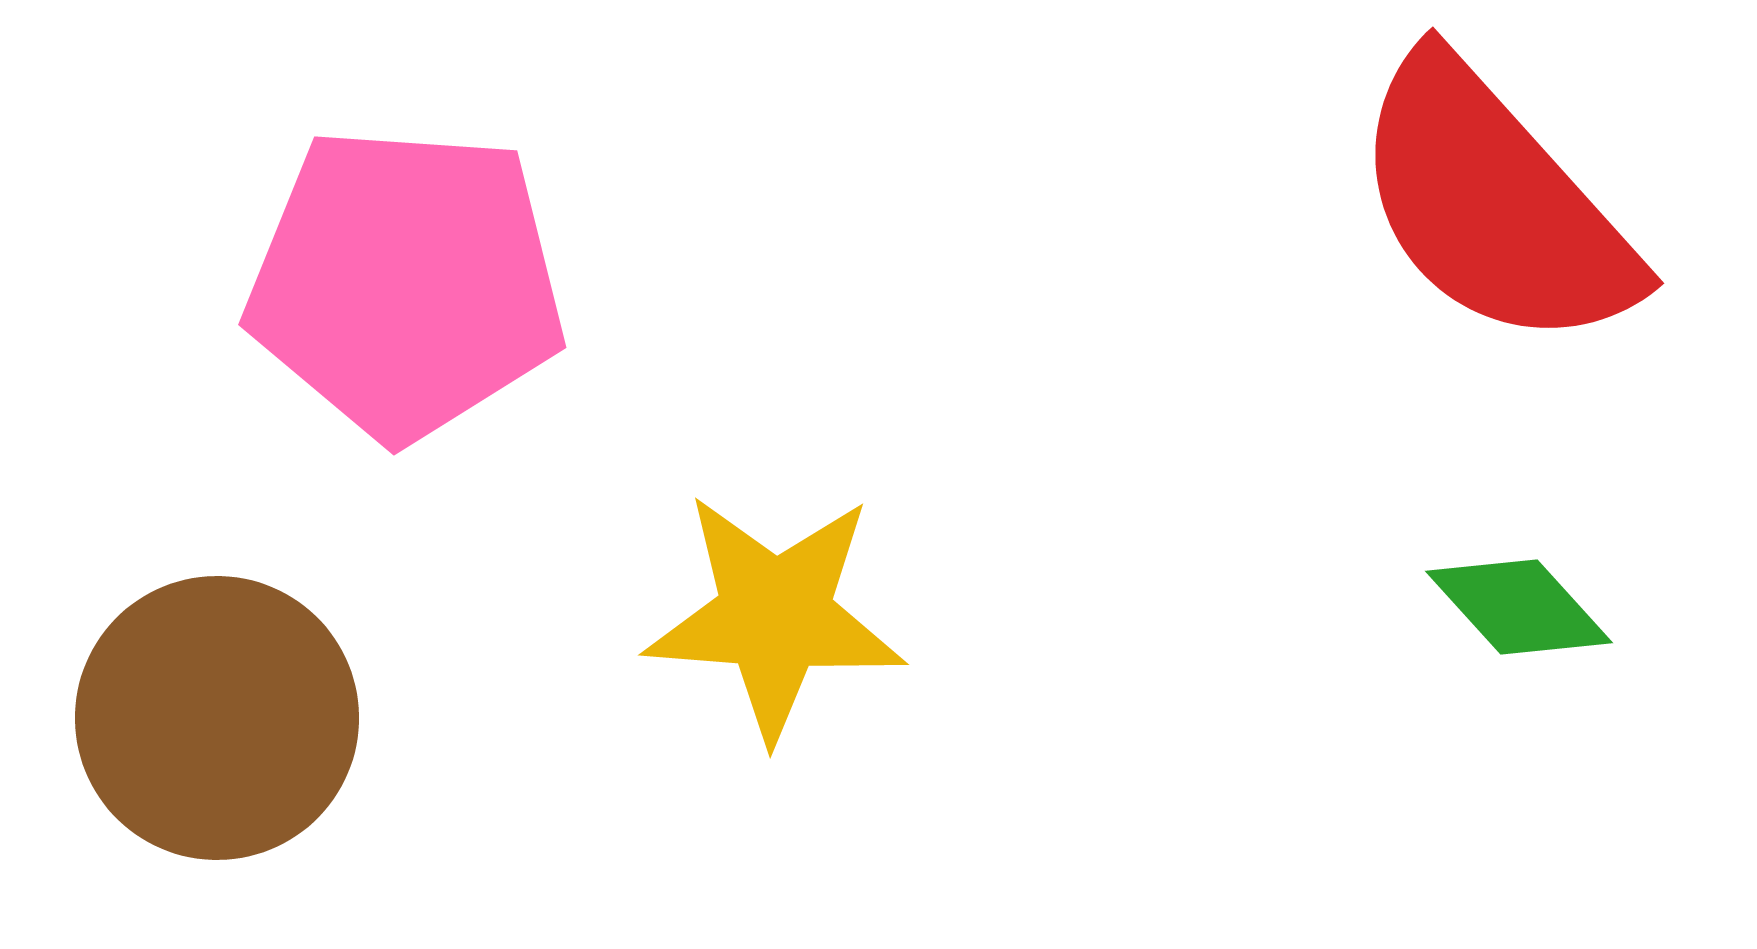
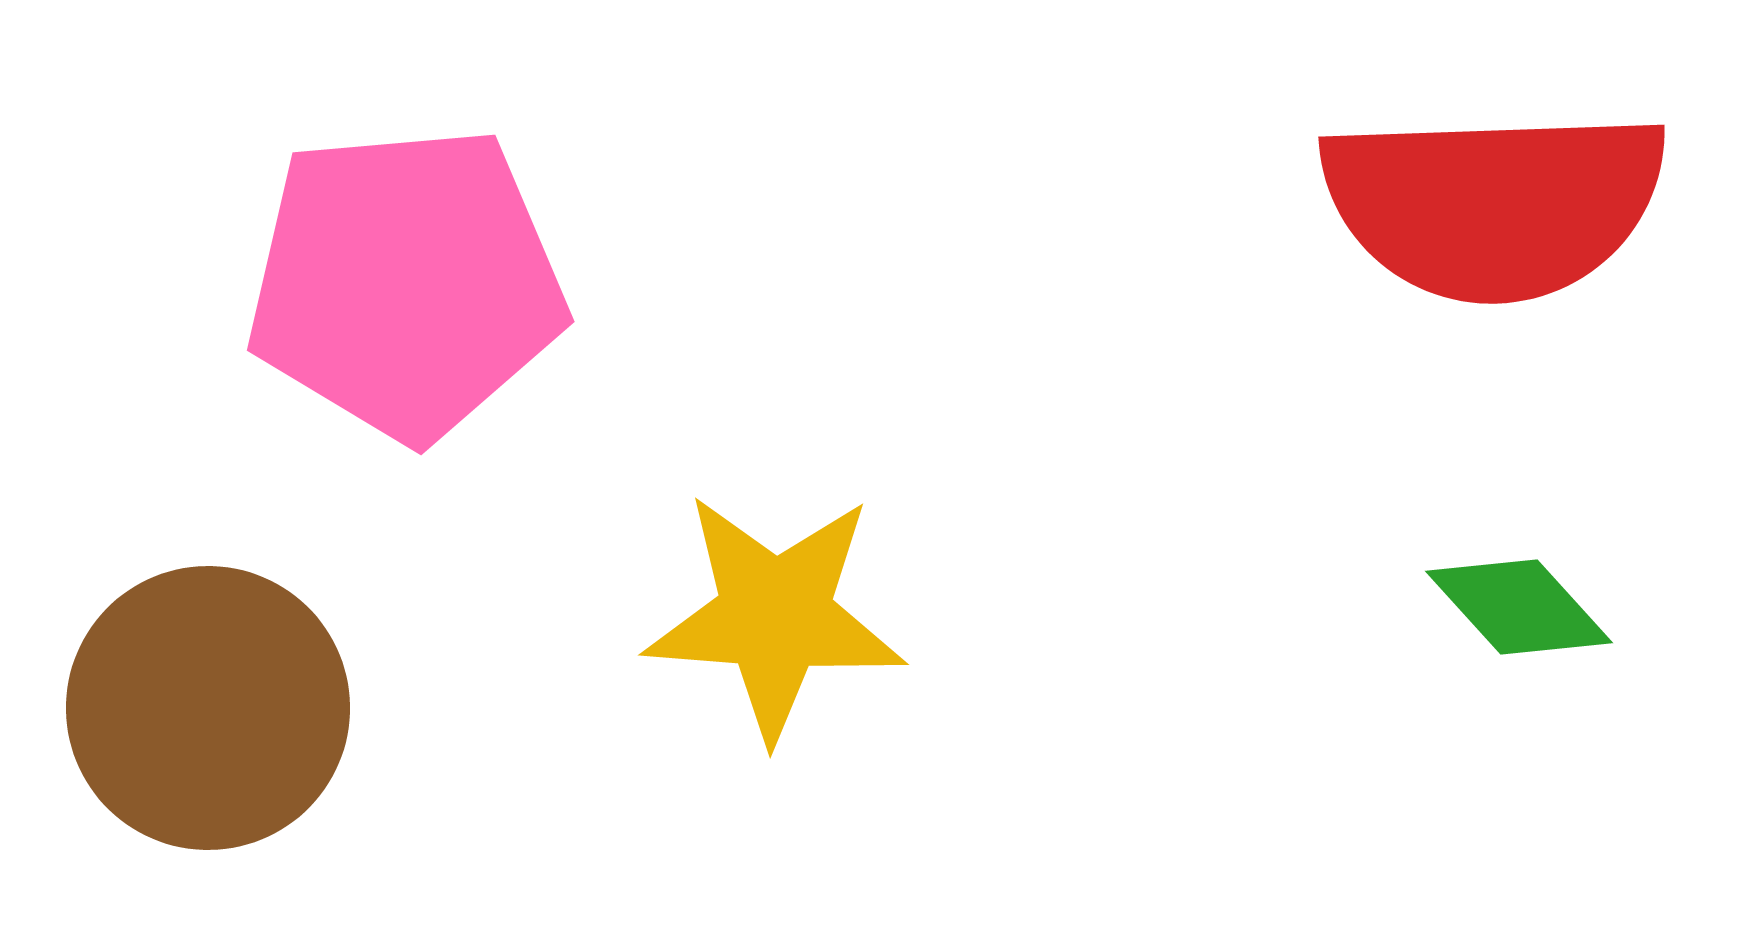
red semicircle: rotated 50 degrees counterclockwise
pink pentagon: rotated 9 degrees counterclockwise
brown circle: moved 9 px left, 10 px up
